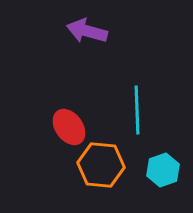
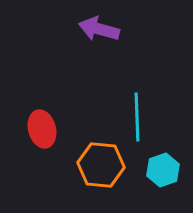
purple arrow: moved 12 px right, 2 px up
cyan line: moved 7 px down
red ellipse: moved 27 px left, 2 px down; rotated 21 degrees clockwise
